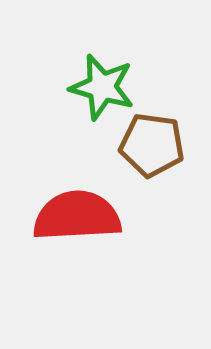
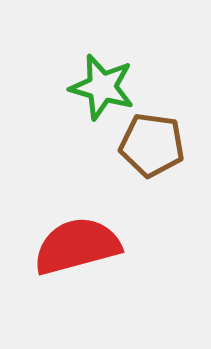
red semicircle: moved 30 px down; rotated 12 degrees counterclockwise
